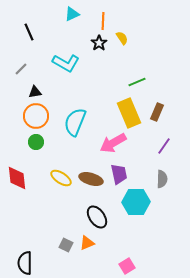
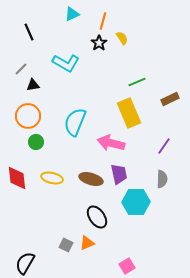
orange line: rotated 12 degrees clockwise
black triangle: moved 2 px left, 7 px up
brown rectangle: moved 13 px right, 13 px up; rotated 42 degrees clockwise
orange circle: moved 8 px left
pink arrow: moved 2 px left; rotated 44 degrees clockwise
yellow ellipse: moved 9 px left; rotated 20 degrees counterclockwise
black semicircle: rotated 30 degrees clockwise
